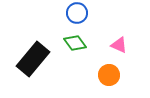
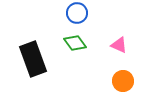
black rectangle: rotated 60 degrees counterclockwise
orange circle: moved 14 px right, 6 px down
